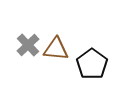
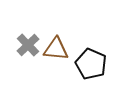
black pentagon: moved 1 px left; rotated 12 degrees counterclockwise
